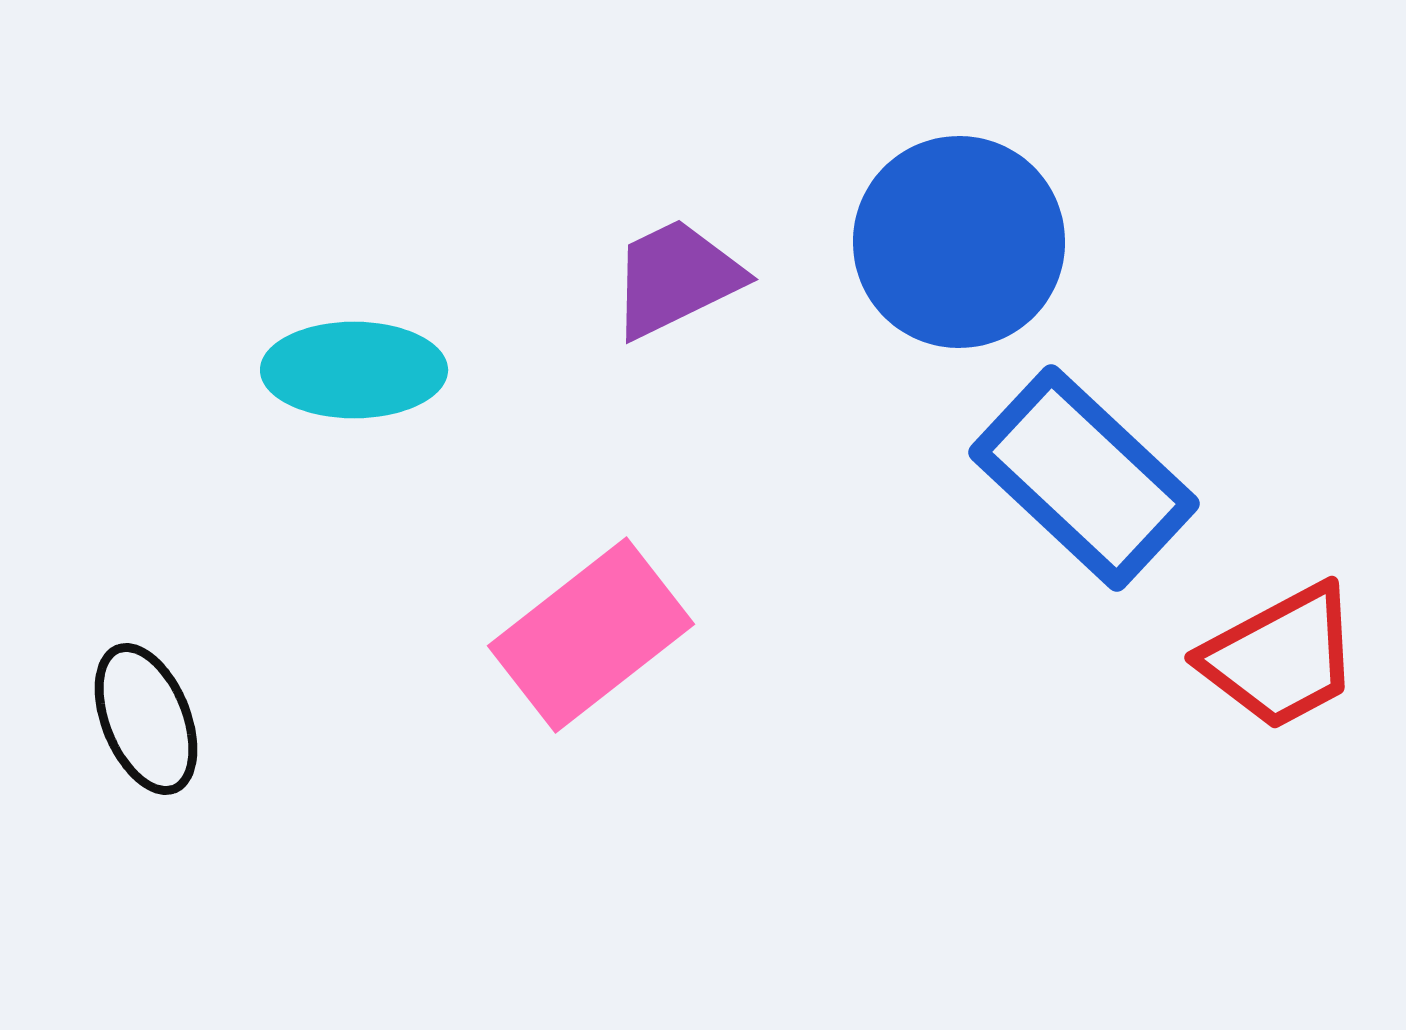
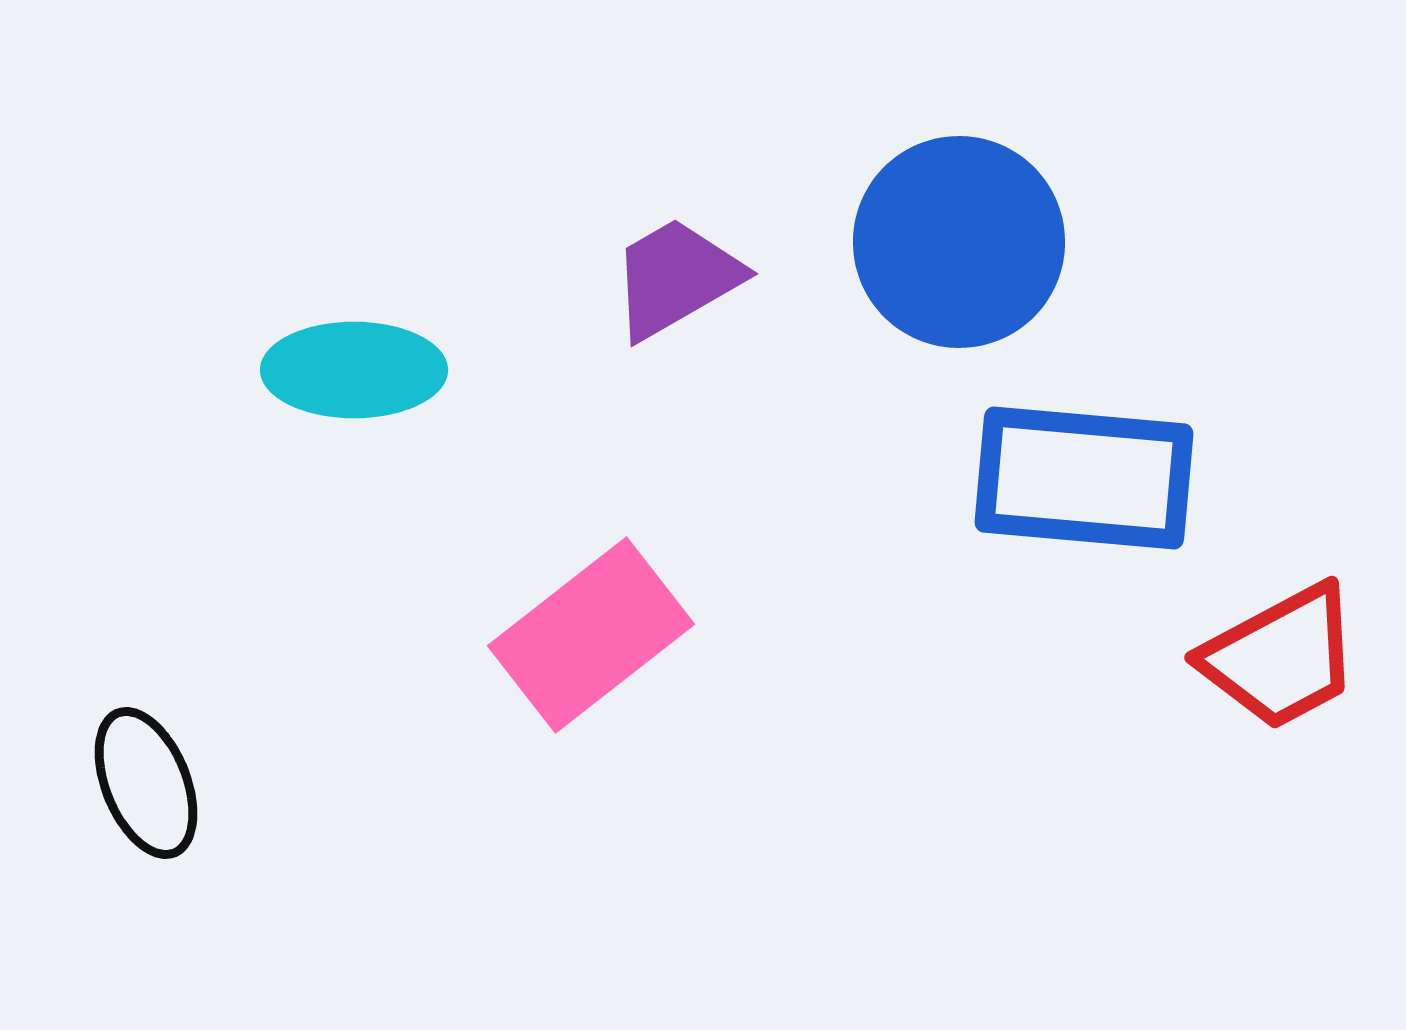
purple trapezoid: rotated 4 degrees counterclockwise
blue rectangle: rotated 38 degrees counterclockwise
black ellipse: moved 64 px down
